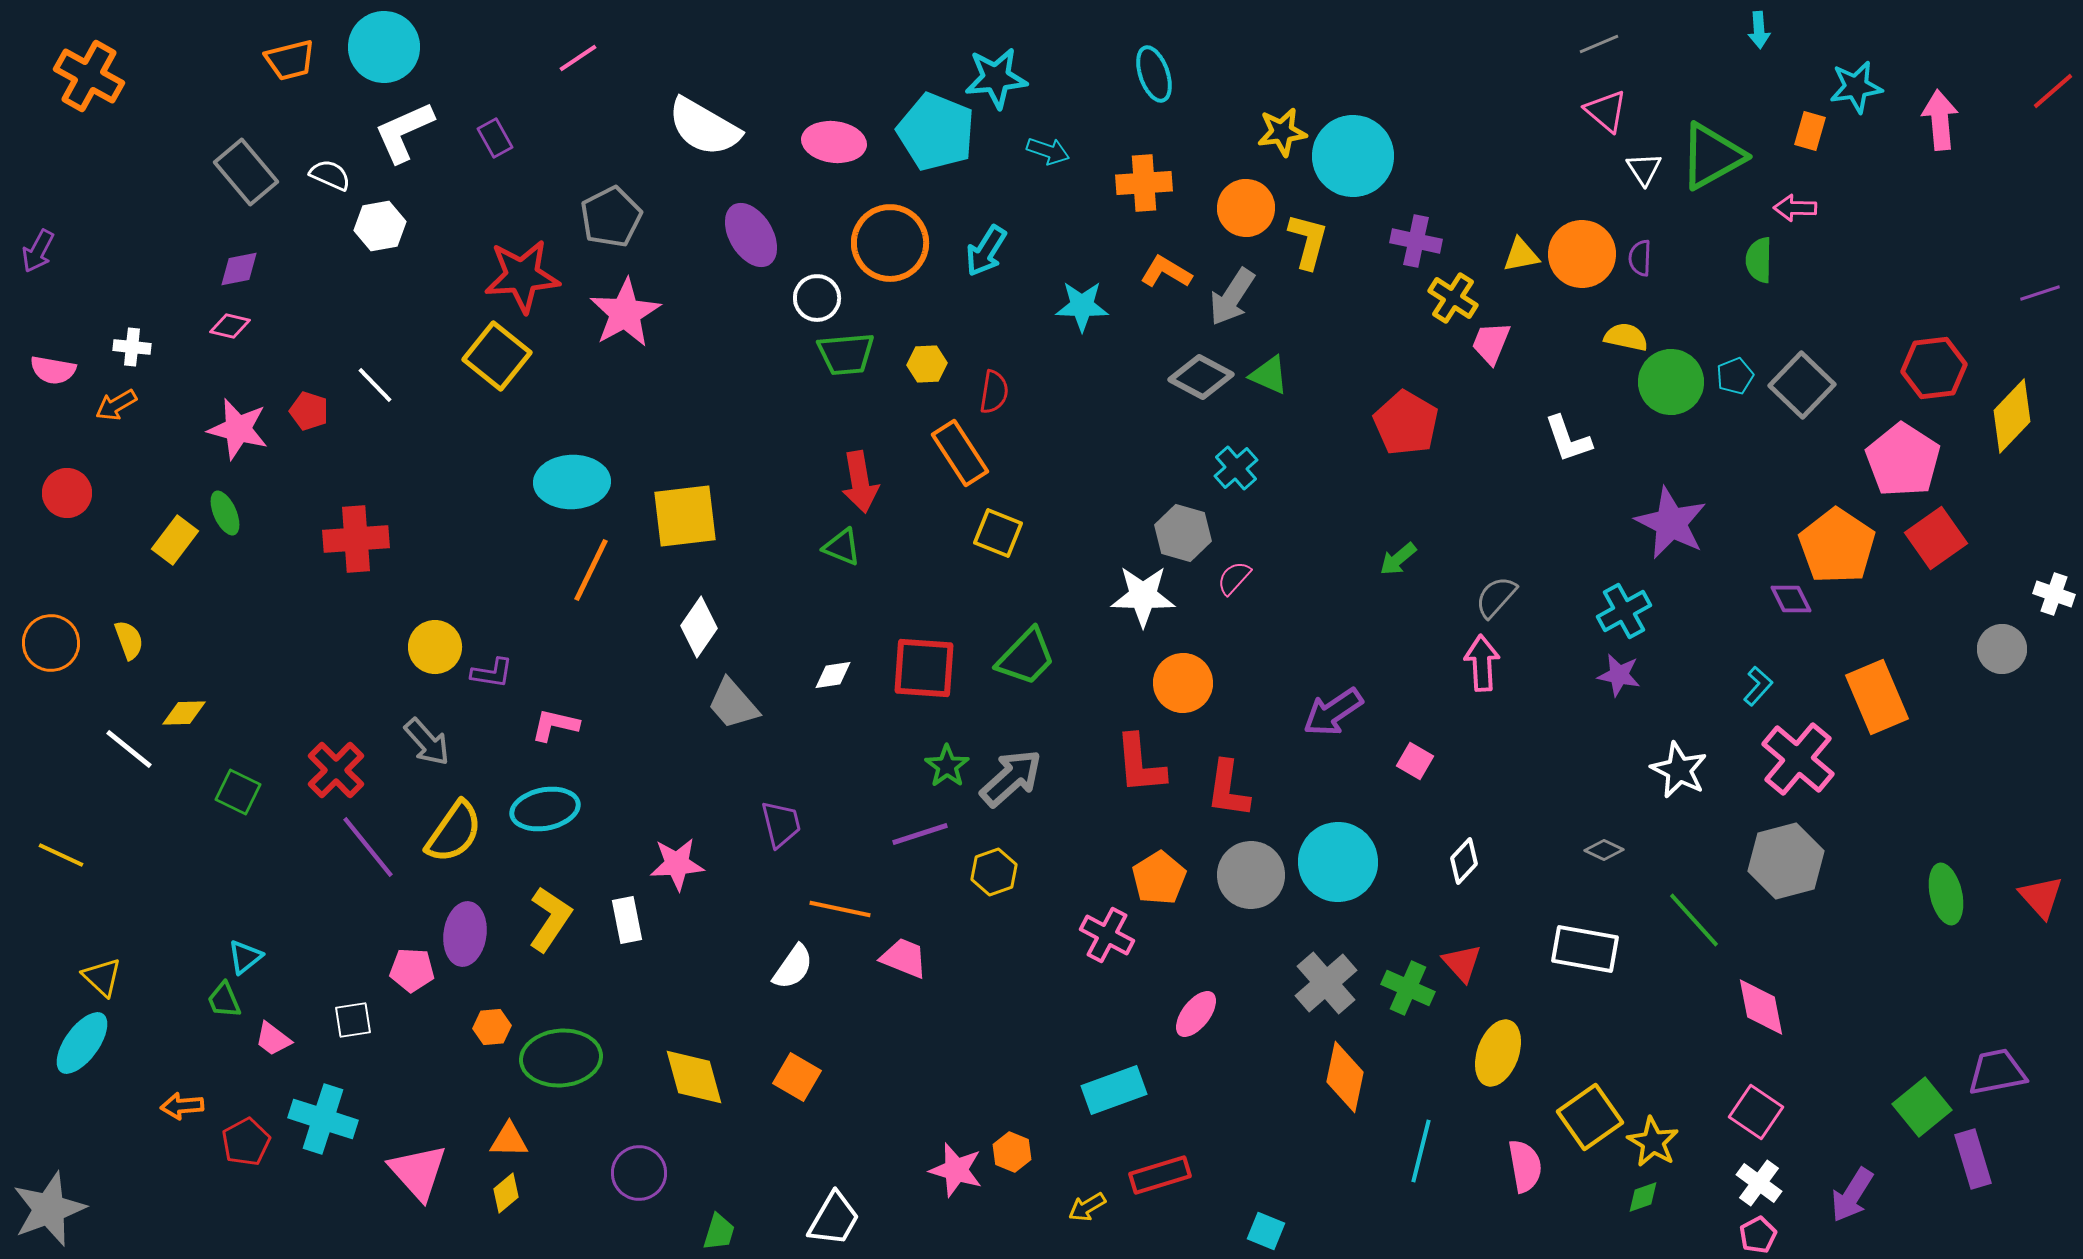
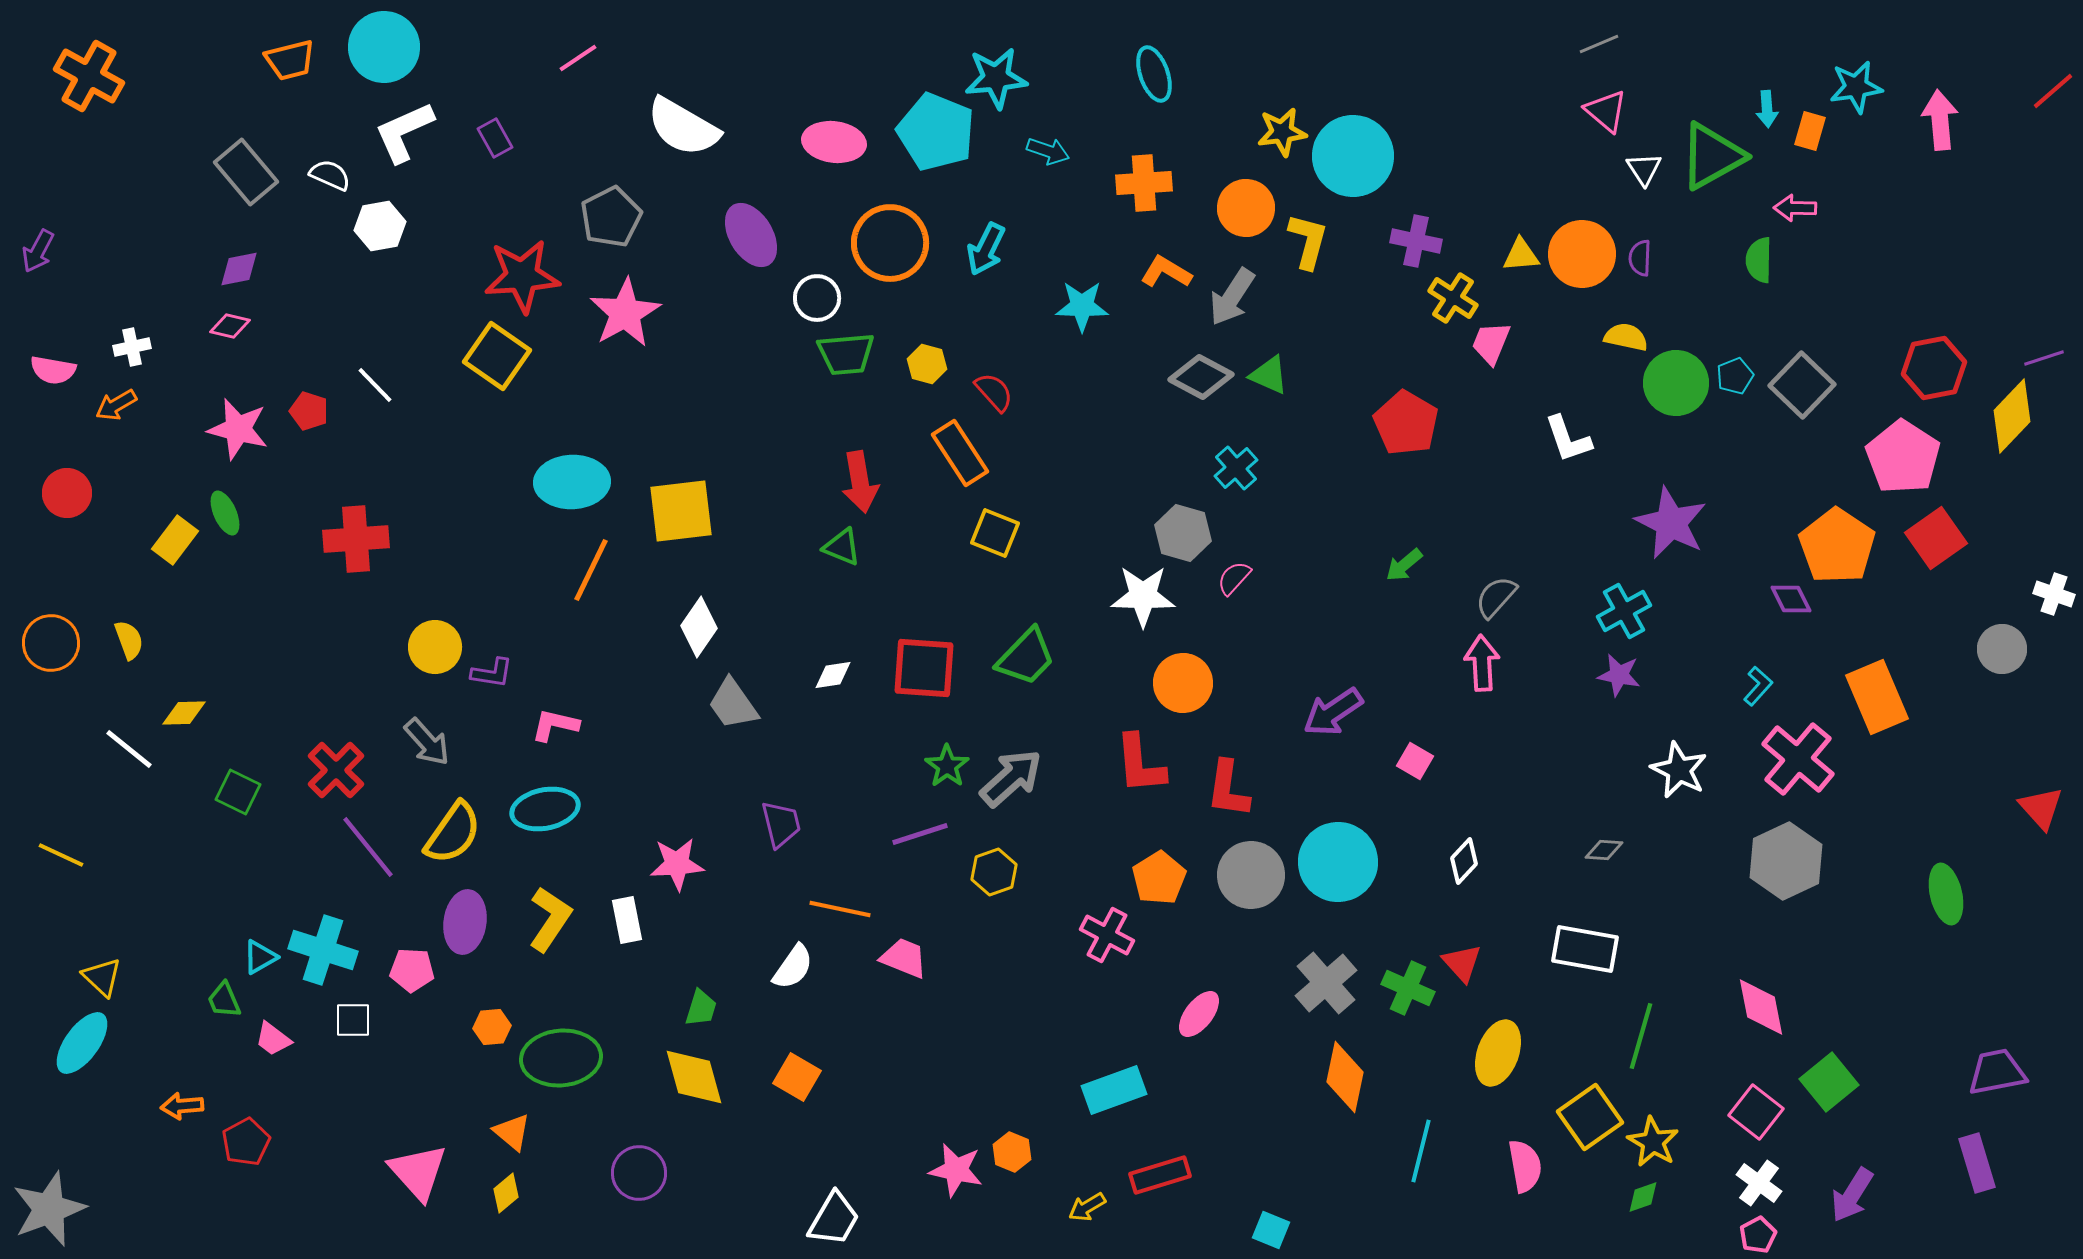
cyan arrow at (1759, 30): moved 8 px right, 79 px down
white semicircle at (704, 127): moved 21 px left
cyan arrow at (986, 251): moved 2 px up; rotated 6 degrees counterclockwise
yellow triangle at (1521, 255): rotated 6 degrees clockwise
purple line at (2040, 293): moved 4 px right, 65 px down
white cross at (132, 347): rotated 18 degrees counterclockwise
yellow square at (497, 356): rotated 4 degrees counterclockwise
yellow hexagon at (927, 364): rotated 18 degrees clockwise
red hexagon at (1934, 368): rotated 4 degrees counterclockwise
green circle at (1671, 382): moved 5 px right, 1 px down
red semicircle at (994, 392): rotated 51 degrees counterclockwise
pink pentagon at (1903, 460): moved 3 px up
yellow square at (685, 516): moved 4 px left, 5 px up
yellow square at (998, 533): moved 3 px left
green arrow at (1398, 559): moved 6 px right, 6 px down
gray trapezoid at (733, 704): rotated 6 degrees clockwise
yellow semicircle at (454, 832): moved 1 px left, 1 px down
gray diamond at (1604, 850): rotated 21 degrees counterclockwise
gray hexagon at (1786, 861): rotated 10 degrees counterclockwise
red triangle at (2041, 897): moved 89 px up
green line at (1694, 920): moved 53 px left, 116 px down; rotated 58 degrees clockwise
purple ellipse at (465, 934): moved 12 px up
cyan triangle at (245, 957): moved 15 px right; rotated 9 degrees clockwise
pink ellipse at (1196, 1014): moved 3 px right
white square at (353, 1020): rotated 9 degrees clockwise
green square at (1922, 1107): moved 93 px left, 25 px up
pink square at (1756, 1112): rotated 4 degrees clockwise
cyan cross at (323, 1119): moved 169 px up
orange triangle at (509, 1140): moved 3 px right, 8 px up; rotated 39 degrees clockwise
purple rectangle at (1973, 1159): moved 4 px right, 4 px down
pink star at (956, 1170): rotated 4 degrees counterclockwise
cyan square at (1266, 1231): moved 5 px right, 1 px up
green trapezoid at (719, 1232): moved 18 px left, 224 px up
